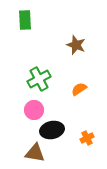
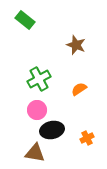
green rectangle: rotated 48 degrees counterclockwise
pink circle: moved 3 px right
